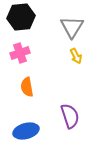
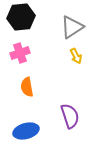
gray triangle: rotated 25 degrees clockwise
